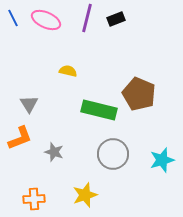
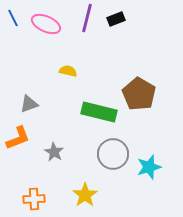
pink ellipse: moved 4 px down
brown pentagon: rotated 8 degrees clockwise
gray triangle: rotated 42 degrees clockwise
green rectangle: moved 2 px down
orange L-shape: moved 2 px left
gray star: rotated 12 degrees clockwise
cyan star: moved 13 px left, 7 px down
yellow star: rotated 15 degrees counterclockwise
